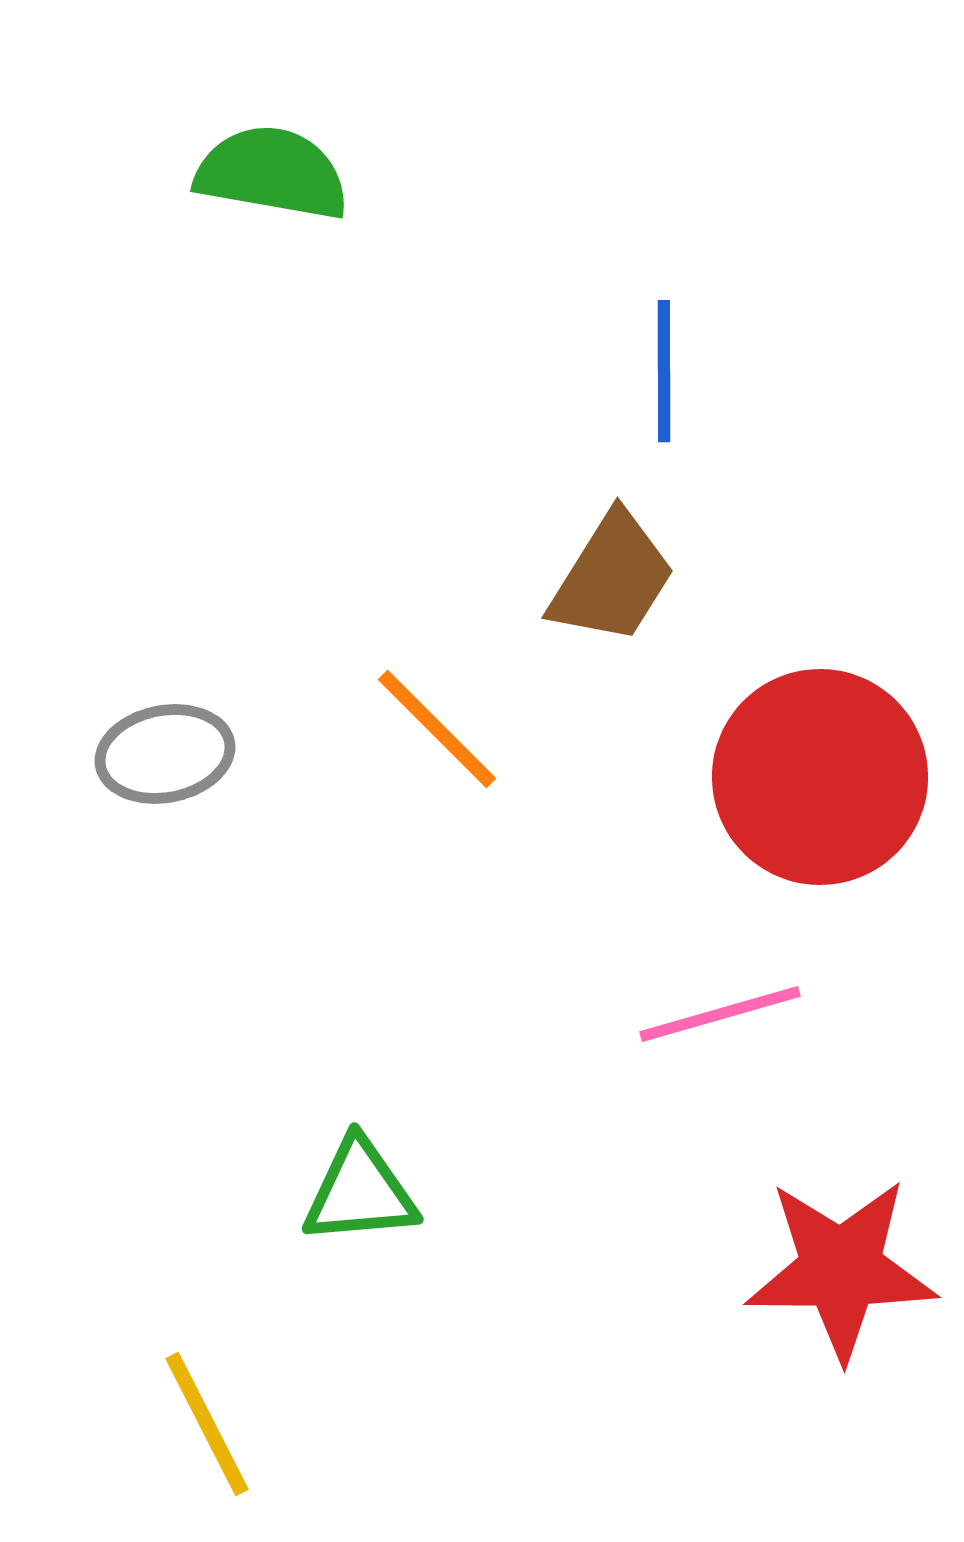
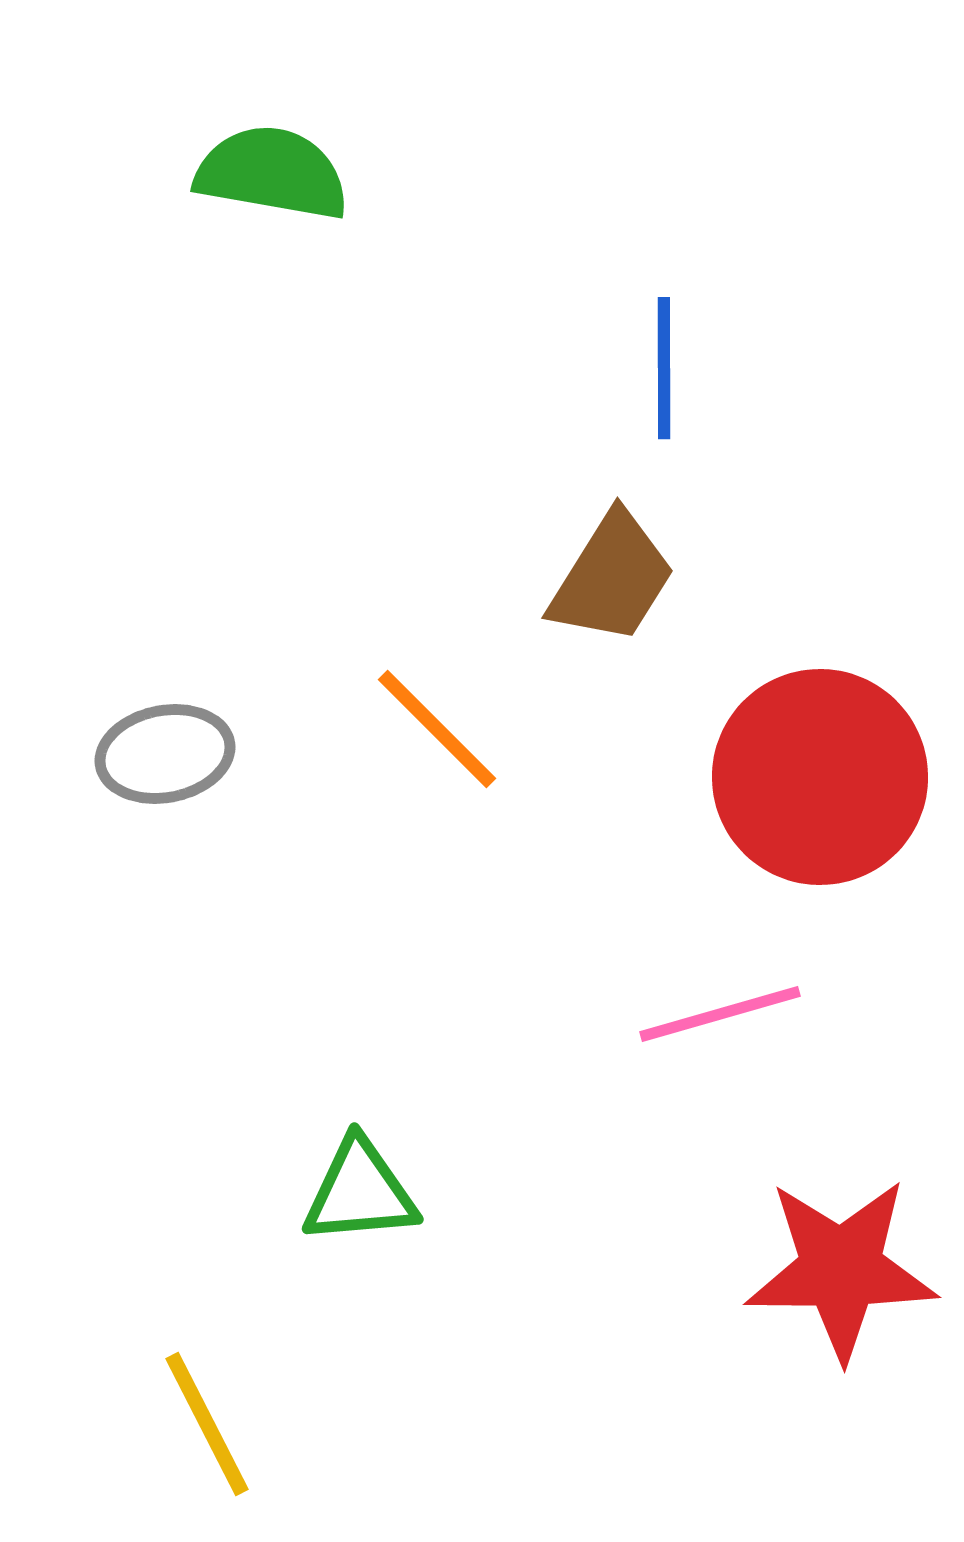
blue line: moved 3 px up
